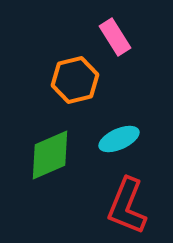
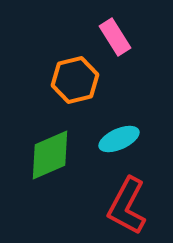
red L-shape: rotated 6 degrees clockwise
